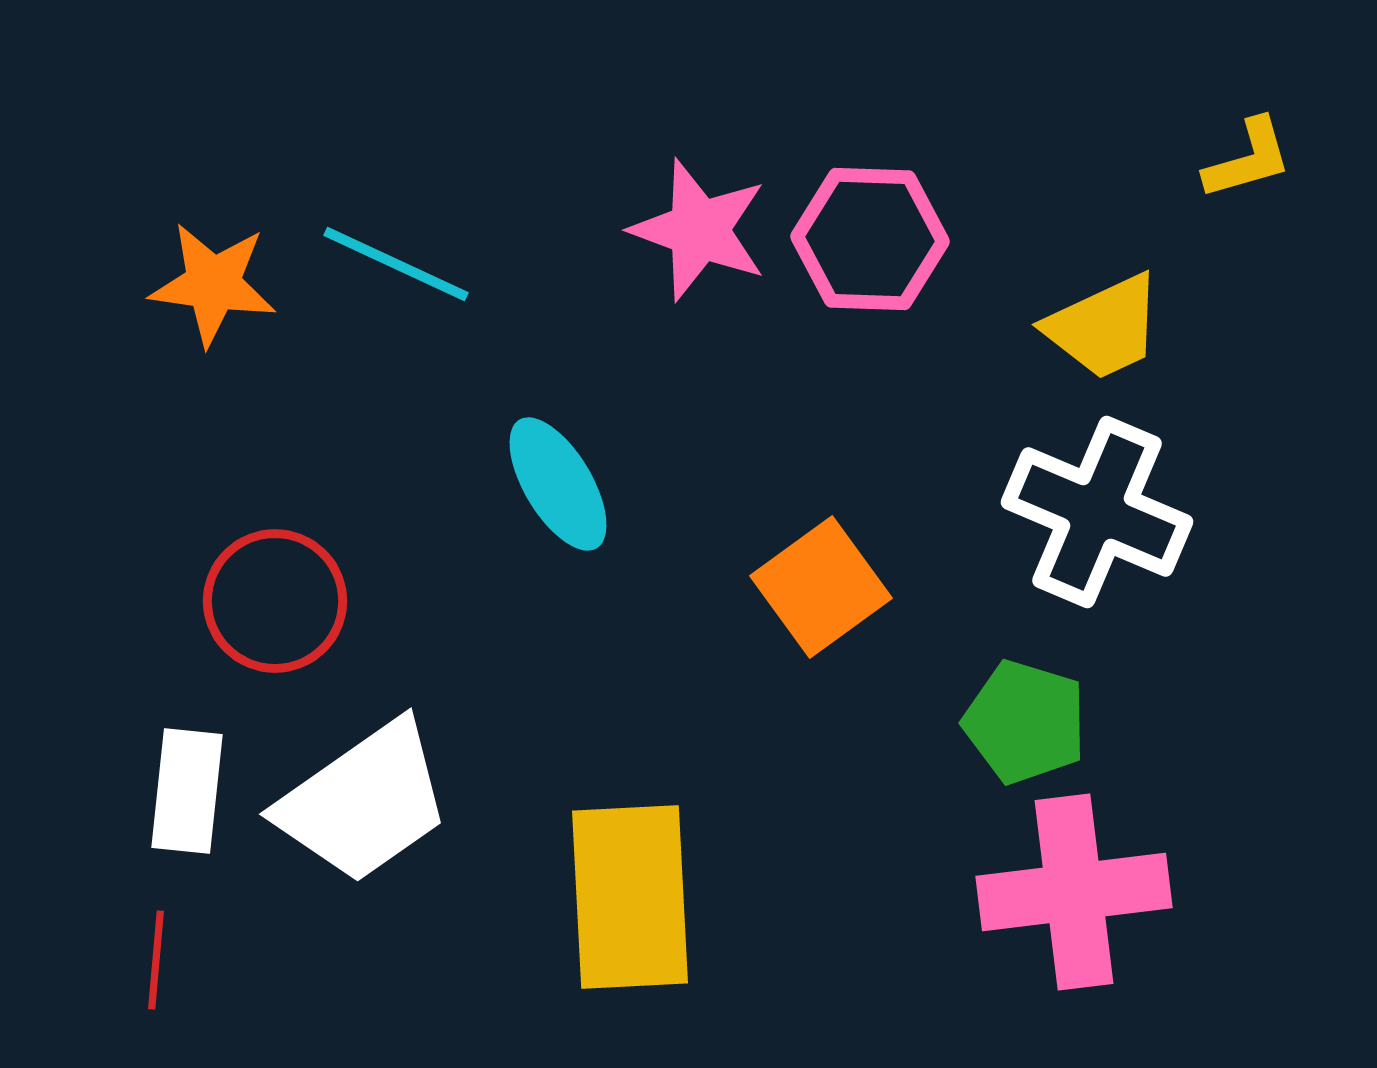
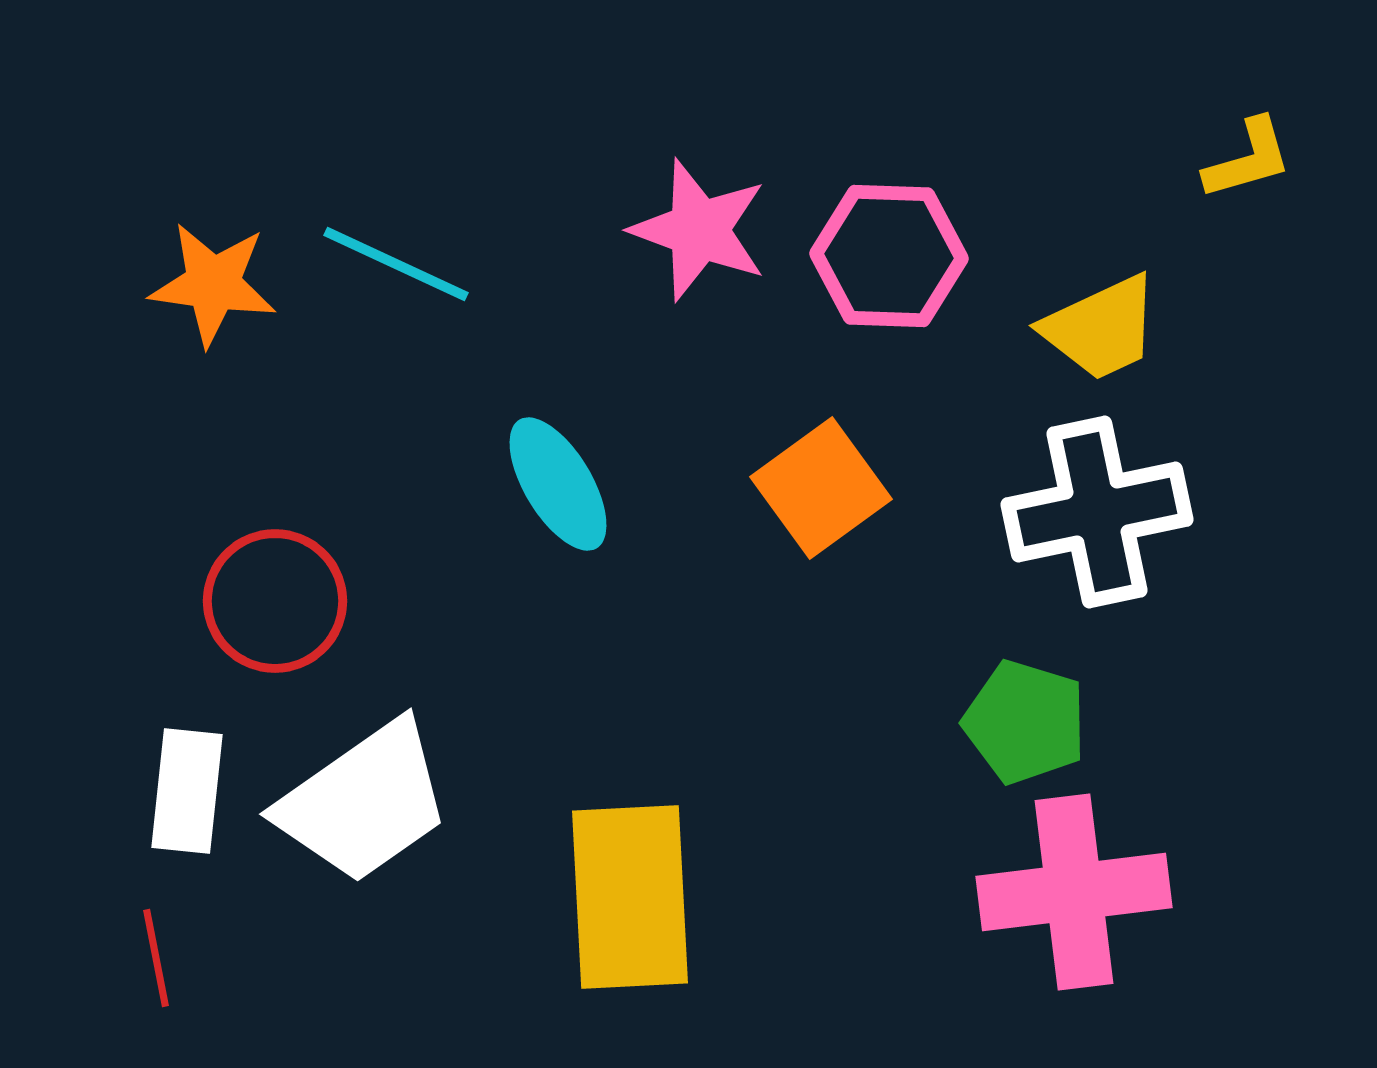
pink hexagon: moved 19 px right, 17 px down
yellow trapezoid: moved 3 px left, 1 px down
white cross: rotated 35 degrees counterclockwise
orange square: moved 99 px up
red line: moved 2 px up; rotated 16 degrees counterclockwise
